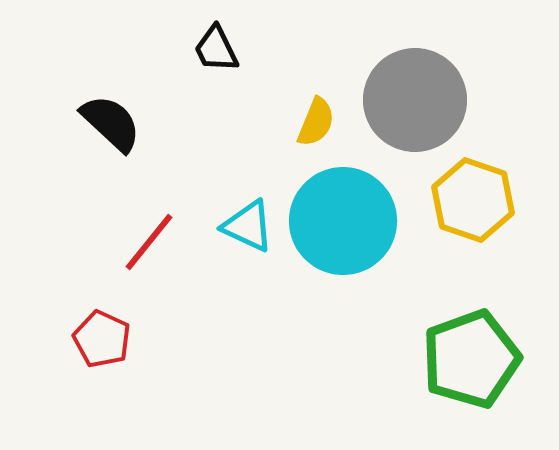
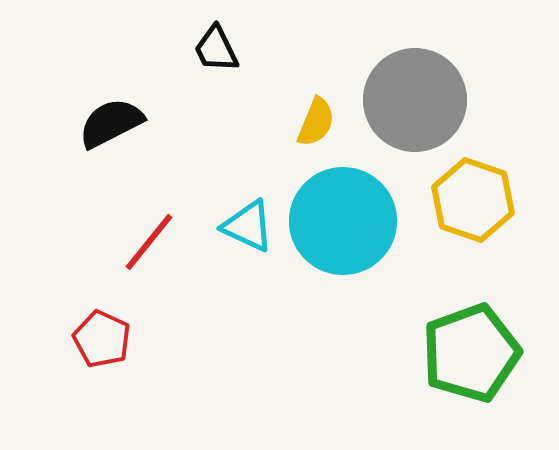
black semicircle: rotated 70 degrees counterclockwise
green pentagon: moved 6 px up
